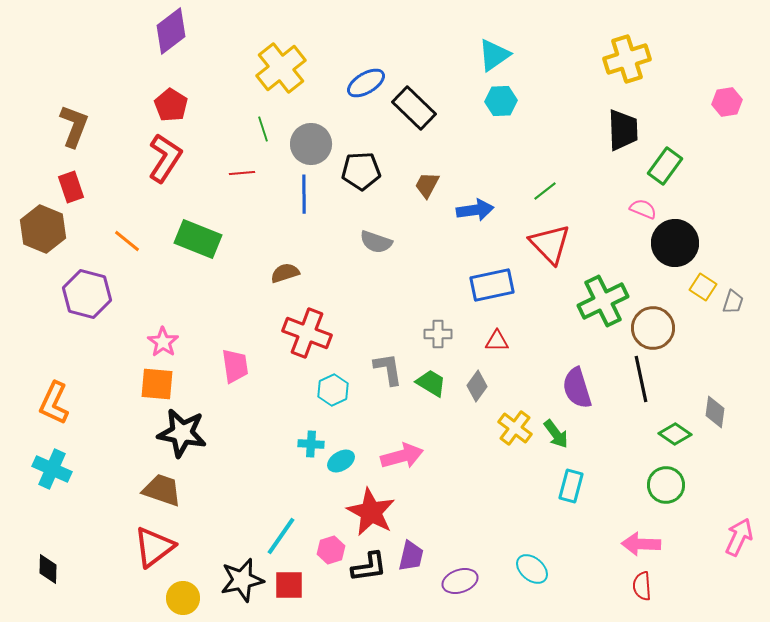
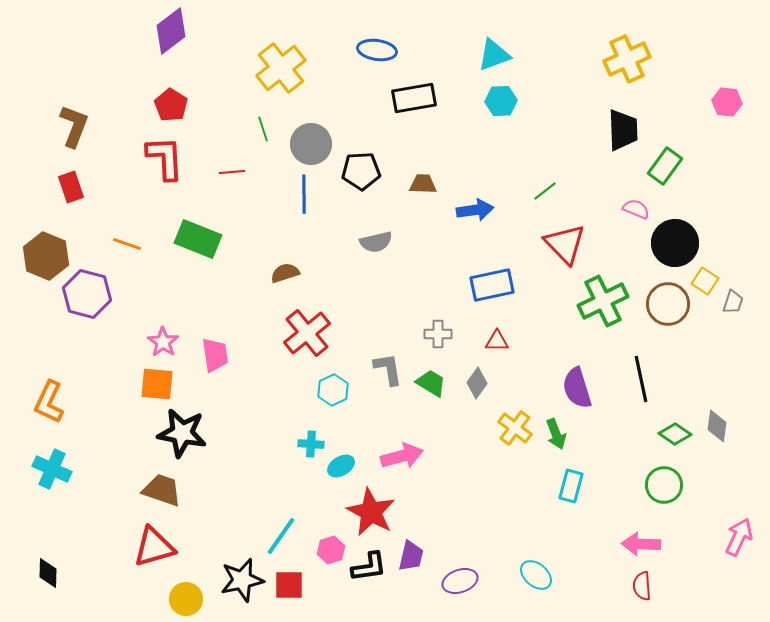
cyan triangle at (494, 55): rotated 15 degrees clockwise
yellow cross at (627, 59): rotated 6 degrees counterclockwise
blue ellipse at (366, 83): moved 11 px right, 33 px up; rotated 39 degrees clockwise
pink hexagon at (727, 102): rotated 16 degrees clockwise
black rectangle at (414, 108): moved 10 px up; rotated 54 degrees counterclockwise
red L-shape at (165, 158): rotated 36 degrees counterclockwise
red line at (242, 173): moved 10 px left, 1 px up
brown trapezoid at (427, 185): moved 4 px left, 1 px up; rotated 64 degrees clockwise
pink semicircle at (643, 209): moved 7 px left
brown hexagon at (43, 229): moved 3 px right, 27 px down
orange line at (127, 241): moved 3 px down; rotated 20 degrees counterclockwise
gray semicircle at (376, 242): rotated 32 degrees counterclockwise
red triangle at (550, 244): moved 15 px right
yellow square at (703, 287): moved 2 px right, 6 px up
brown circle at (653, 328): moved 15 px right, 24 px up
red cross at (307, 333): rotated 30 degrees clockwise
pink trapezoid at (235, 366): moved 20 px left, 11 px up
gray diamond at (477, 386): moved 3 px up
orange L-shape at (54, 403): moved 5 px left, 1 px up
gray diamond at (715, 412): moved 2 px right, 14 px down
green arrow at (556, 434): rotated 16 degrees clockwise
cyan ellipse at (341, 461): moved 5 px down
green circle at (666, 485): moved 2 px left
red triangle at (154, 547): rotated 21 degrees clockwise
black diamond at (48, 569): moved 4 px down
cyan ellipse at (532, 569): moved 4 px right, 6 px down
yellow circle at (183, 598): moved 3 px right, 1 px down
